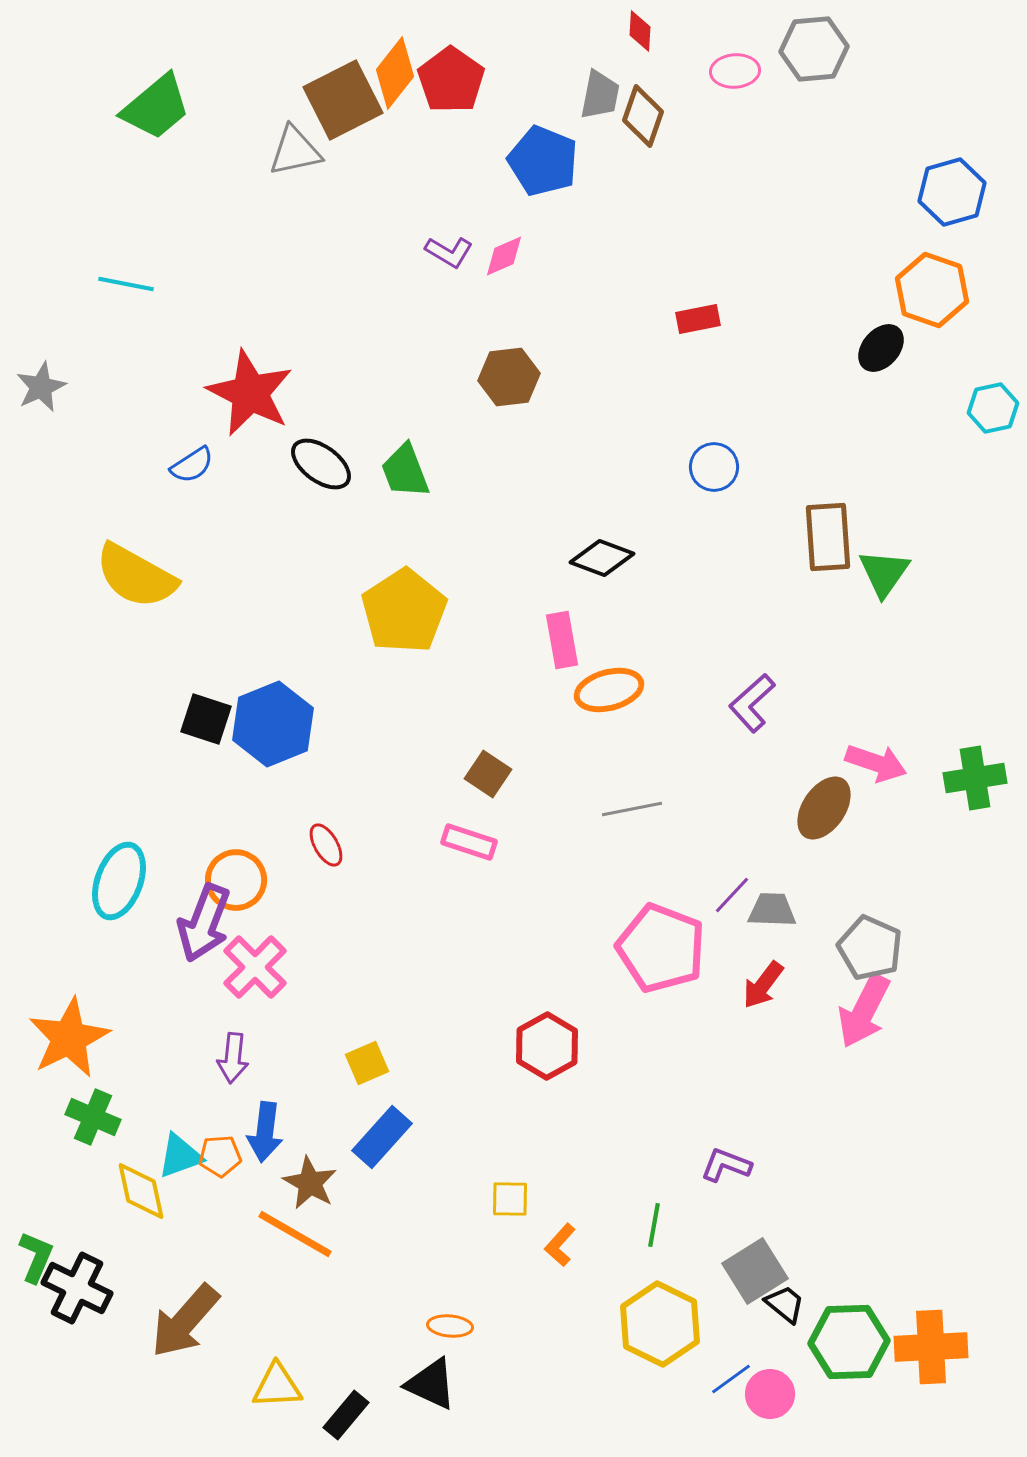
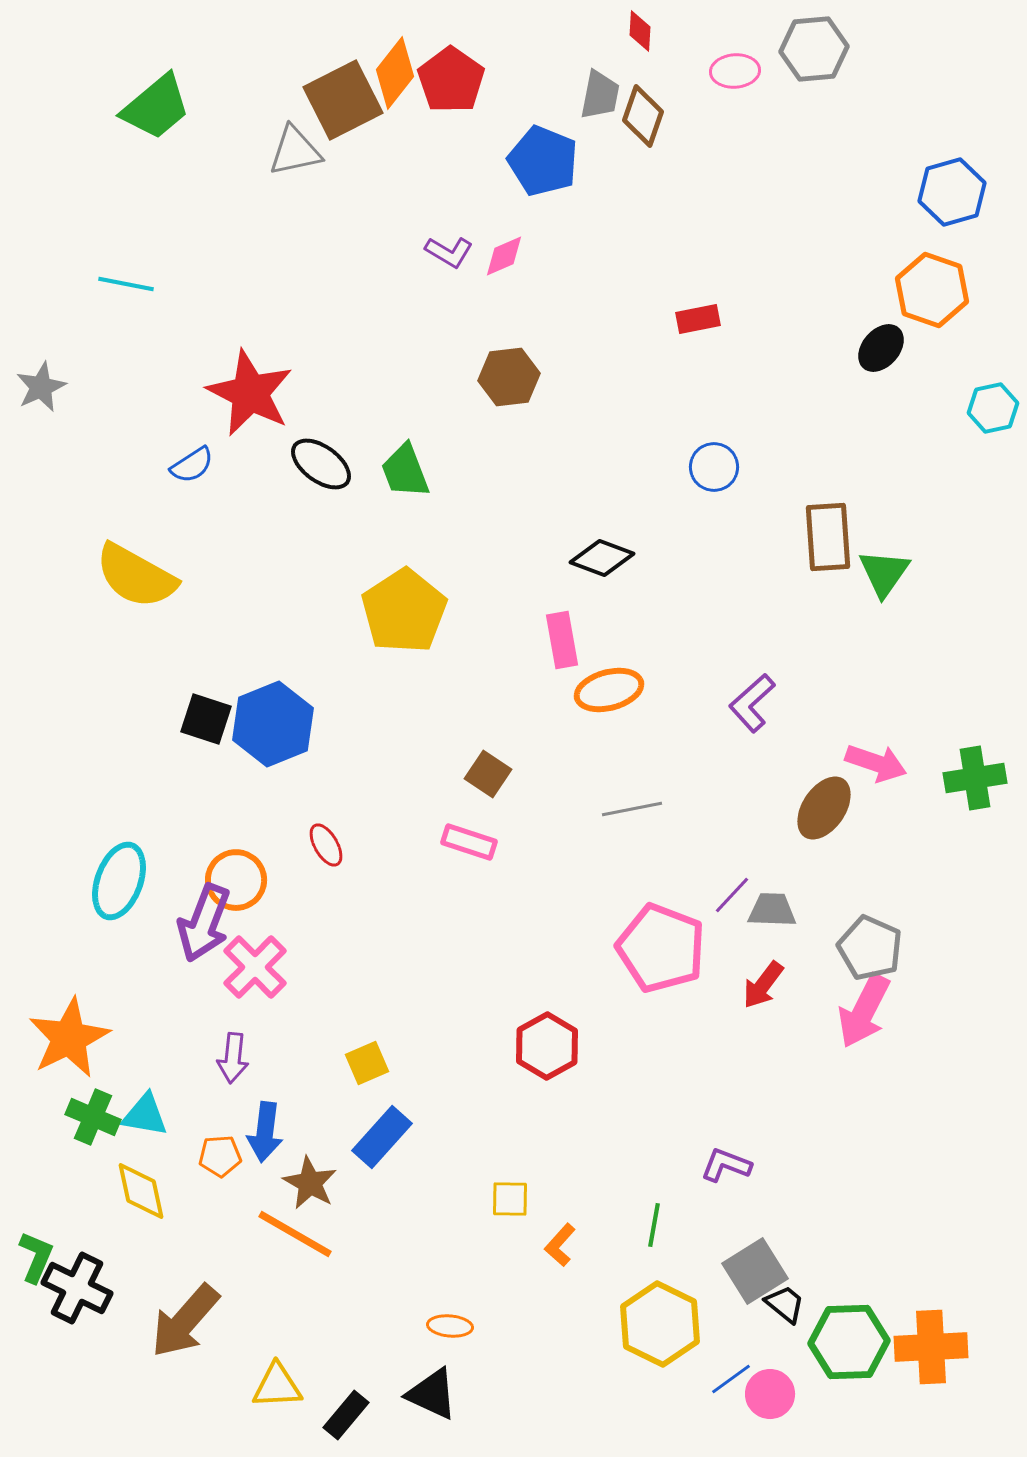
cyan triangle at (180, 1156): moved 35 px left, 41 px up; rotated 30 degrees clockwise
black triangle at (431, 1384): moved 1 px right, 10 px down
